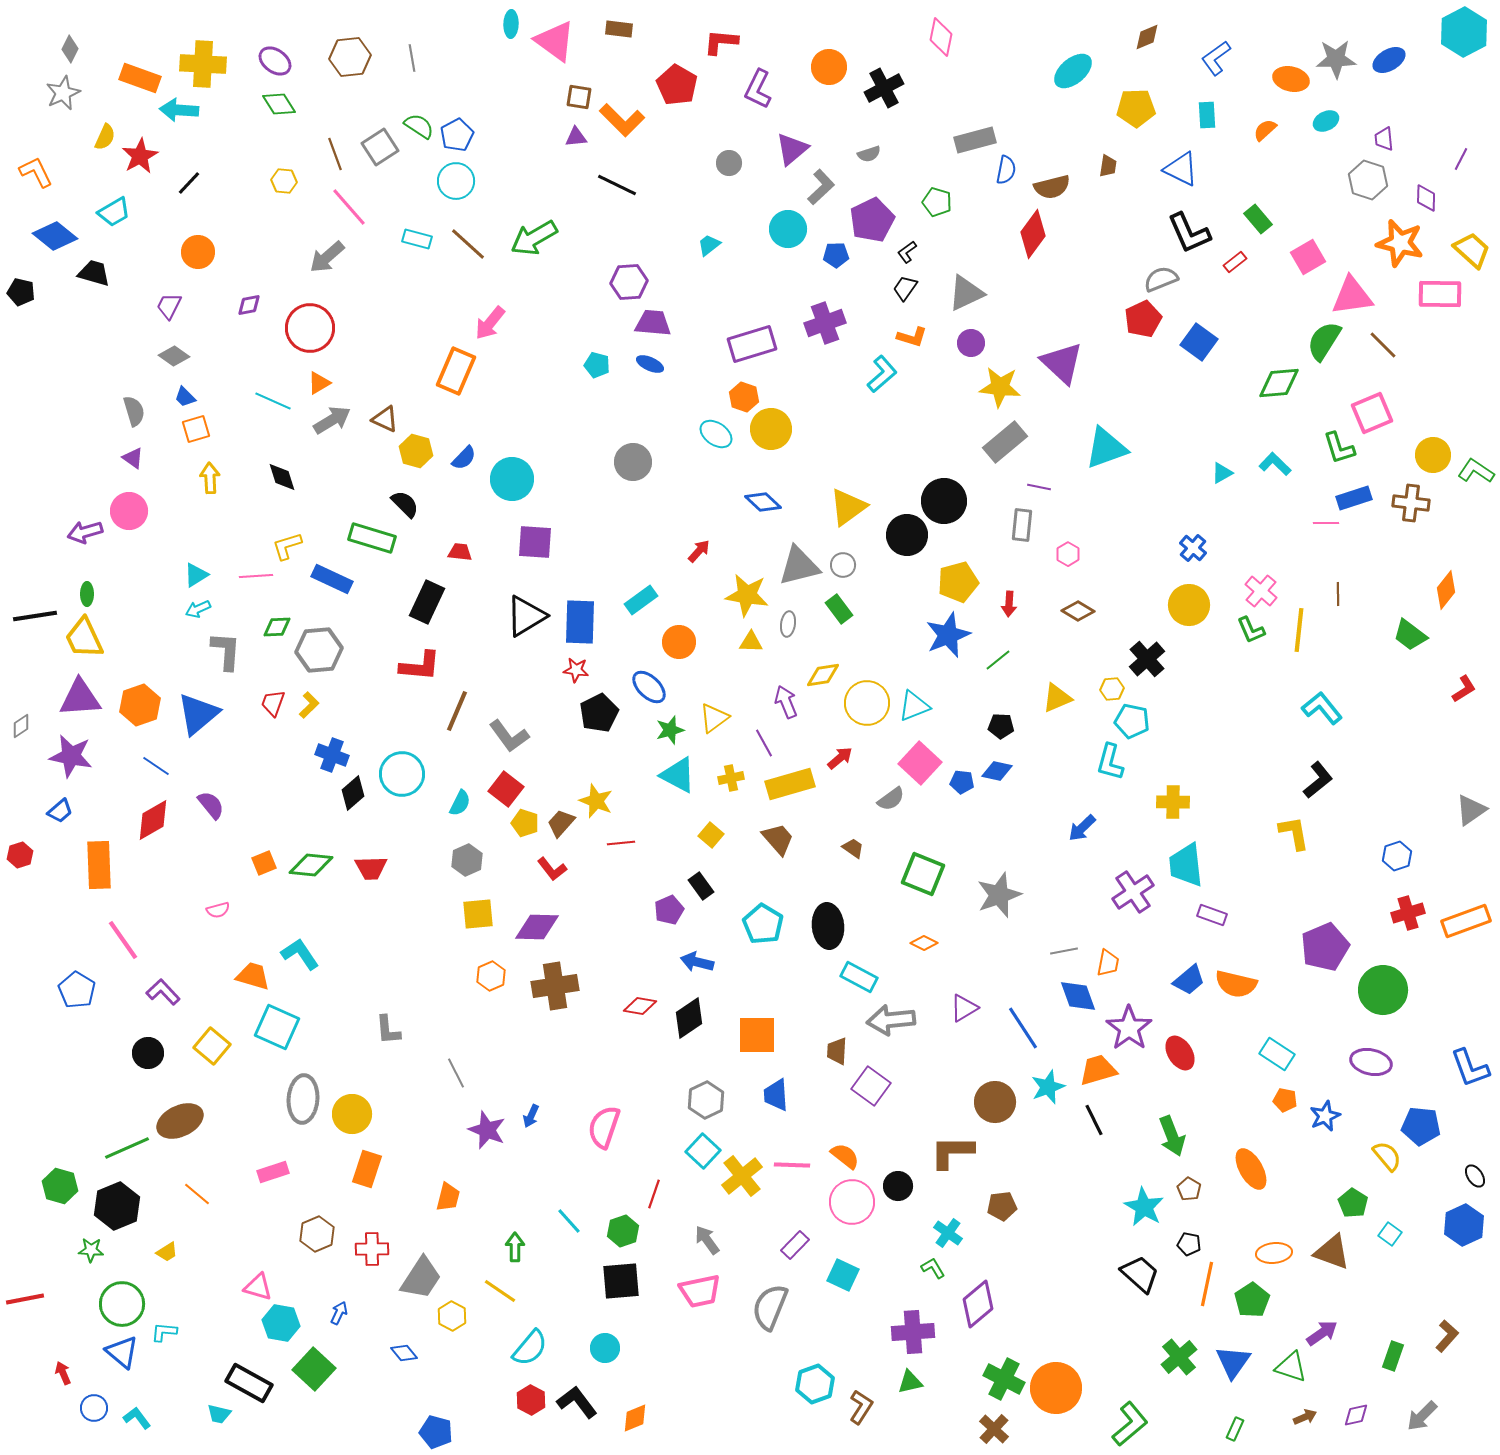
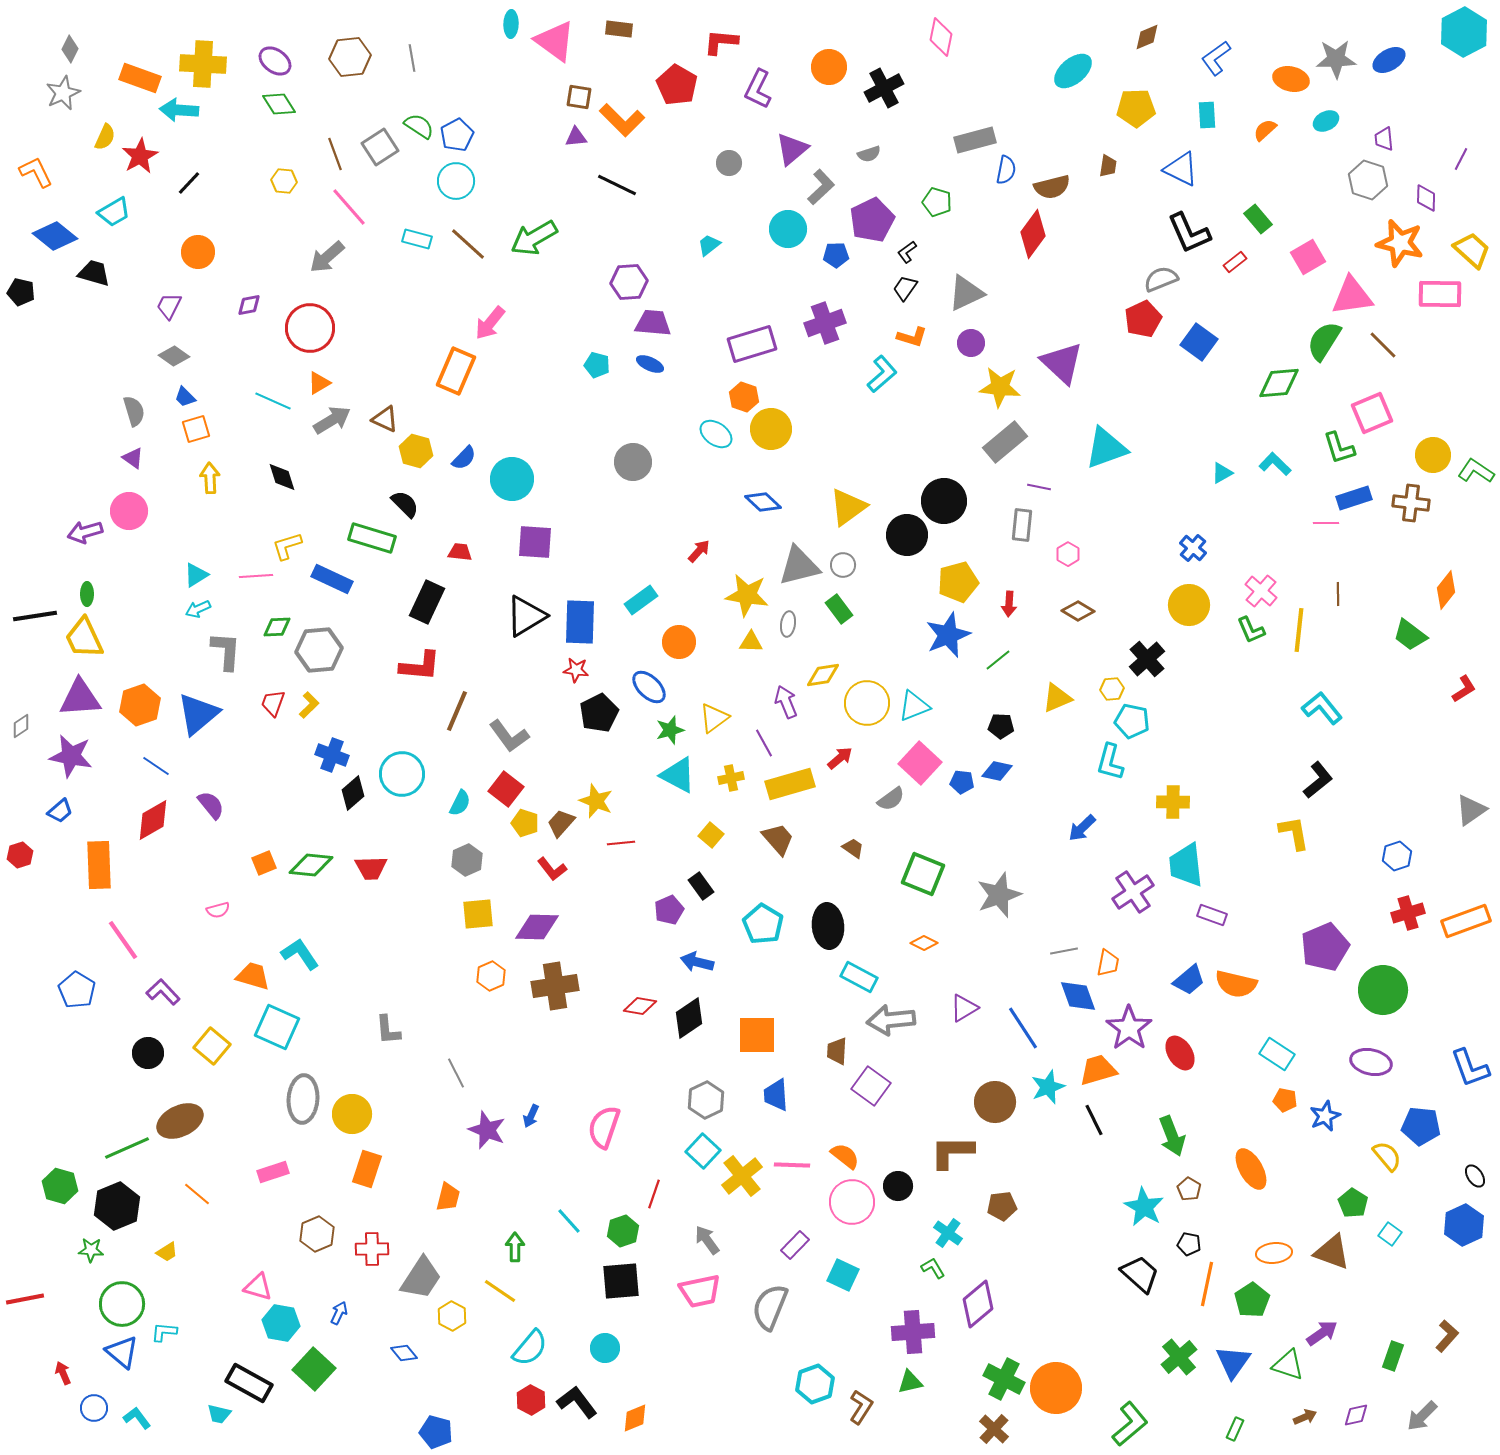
green triangle at (1291, 1367): moved 3 px left, 2 px up
